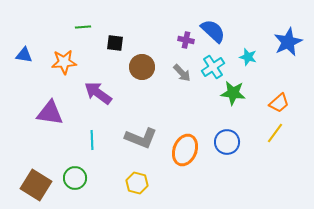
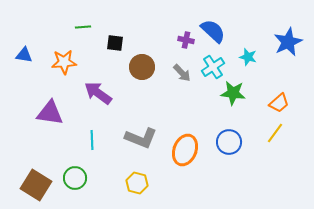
blue circle: moved 2 px right
